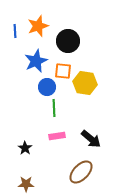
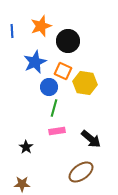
orange star: moved 3 px right
blue line: moved 3 px left
blue star: moved 1 px left, 1 px down
orange square: rotated 18 degrees clockwise
blue circle: moved 2 px right
green line: rotated 18 degrees clockwise
pink rectangle: moved 5 px up
black star: moved 1 px right, 1 px up
brown ellipse: rotated 10 degrees clockwise
brown star: moved 4 px left
